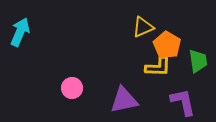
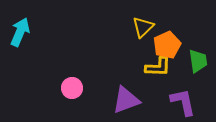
yellow triangle: rotated 20 degrees counterclockwise
orange pentagon: rotated 16 degrees clockwise
purple triangle: moved 2 px right; rotated 8 degrees counterclockwise
